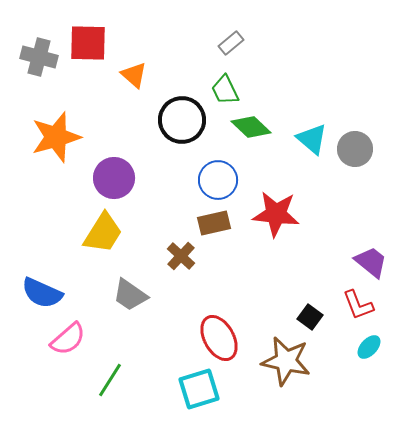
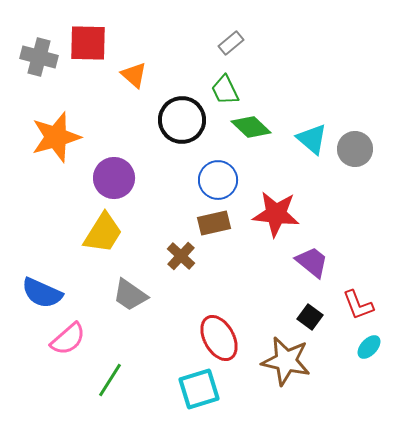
purple trapezoid: moved 59 px left
